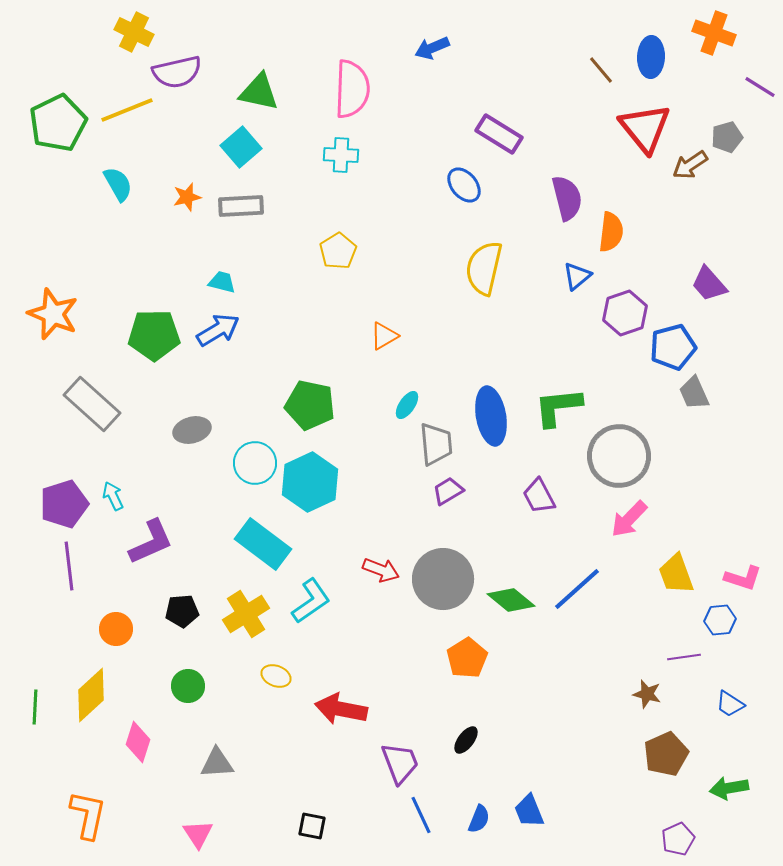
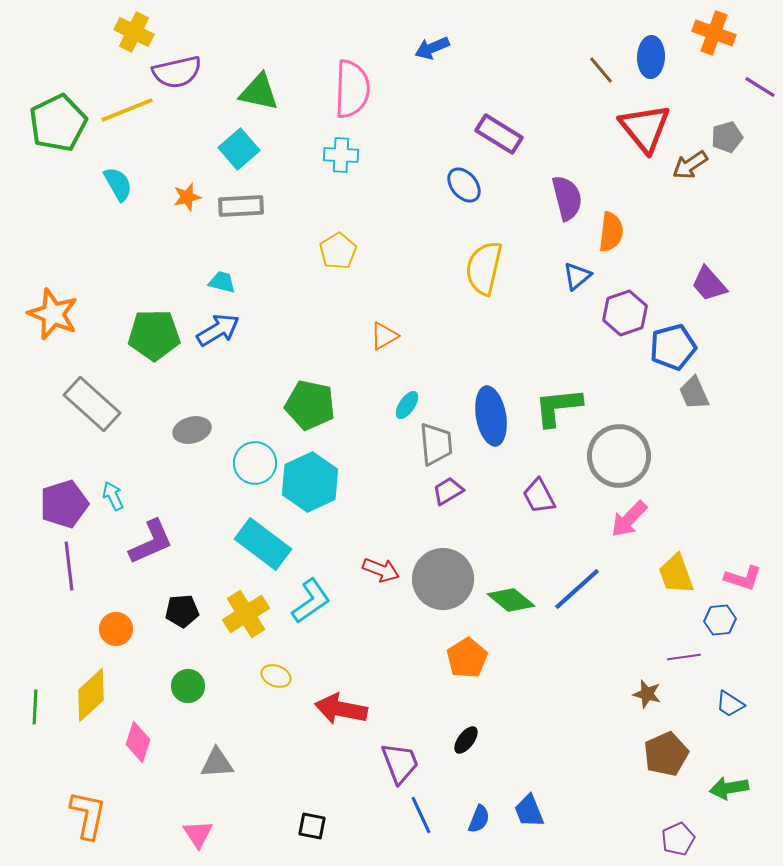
cyan square at (241, 147): moved 2 px left, 2 px down
